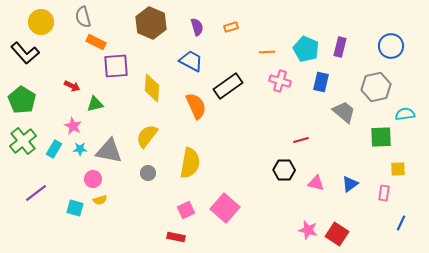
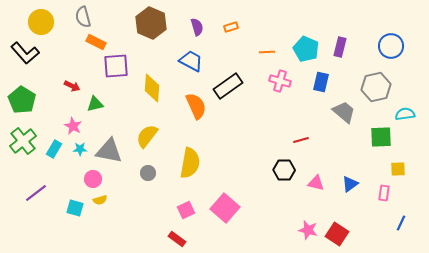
red rectangle at (176, 237): moved 1 px right, 2 px down; rotated 24 degrees clockwise
